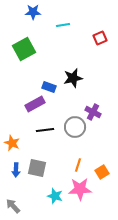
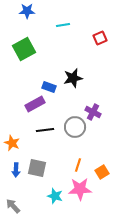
blue star: moved 6 px left, 1 px up
